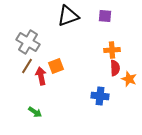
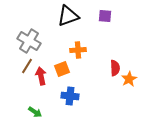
gray cross: moved 1 px right, 1 px up
orange cross: moved 34 px left
orange square: moved 6 px right, 3 px down
orange star: rotated 21 degrees clockwise
blue cross: moved 30 px left
